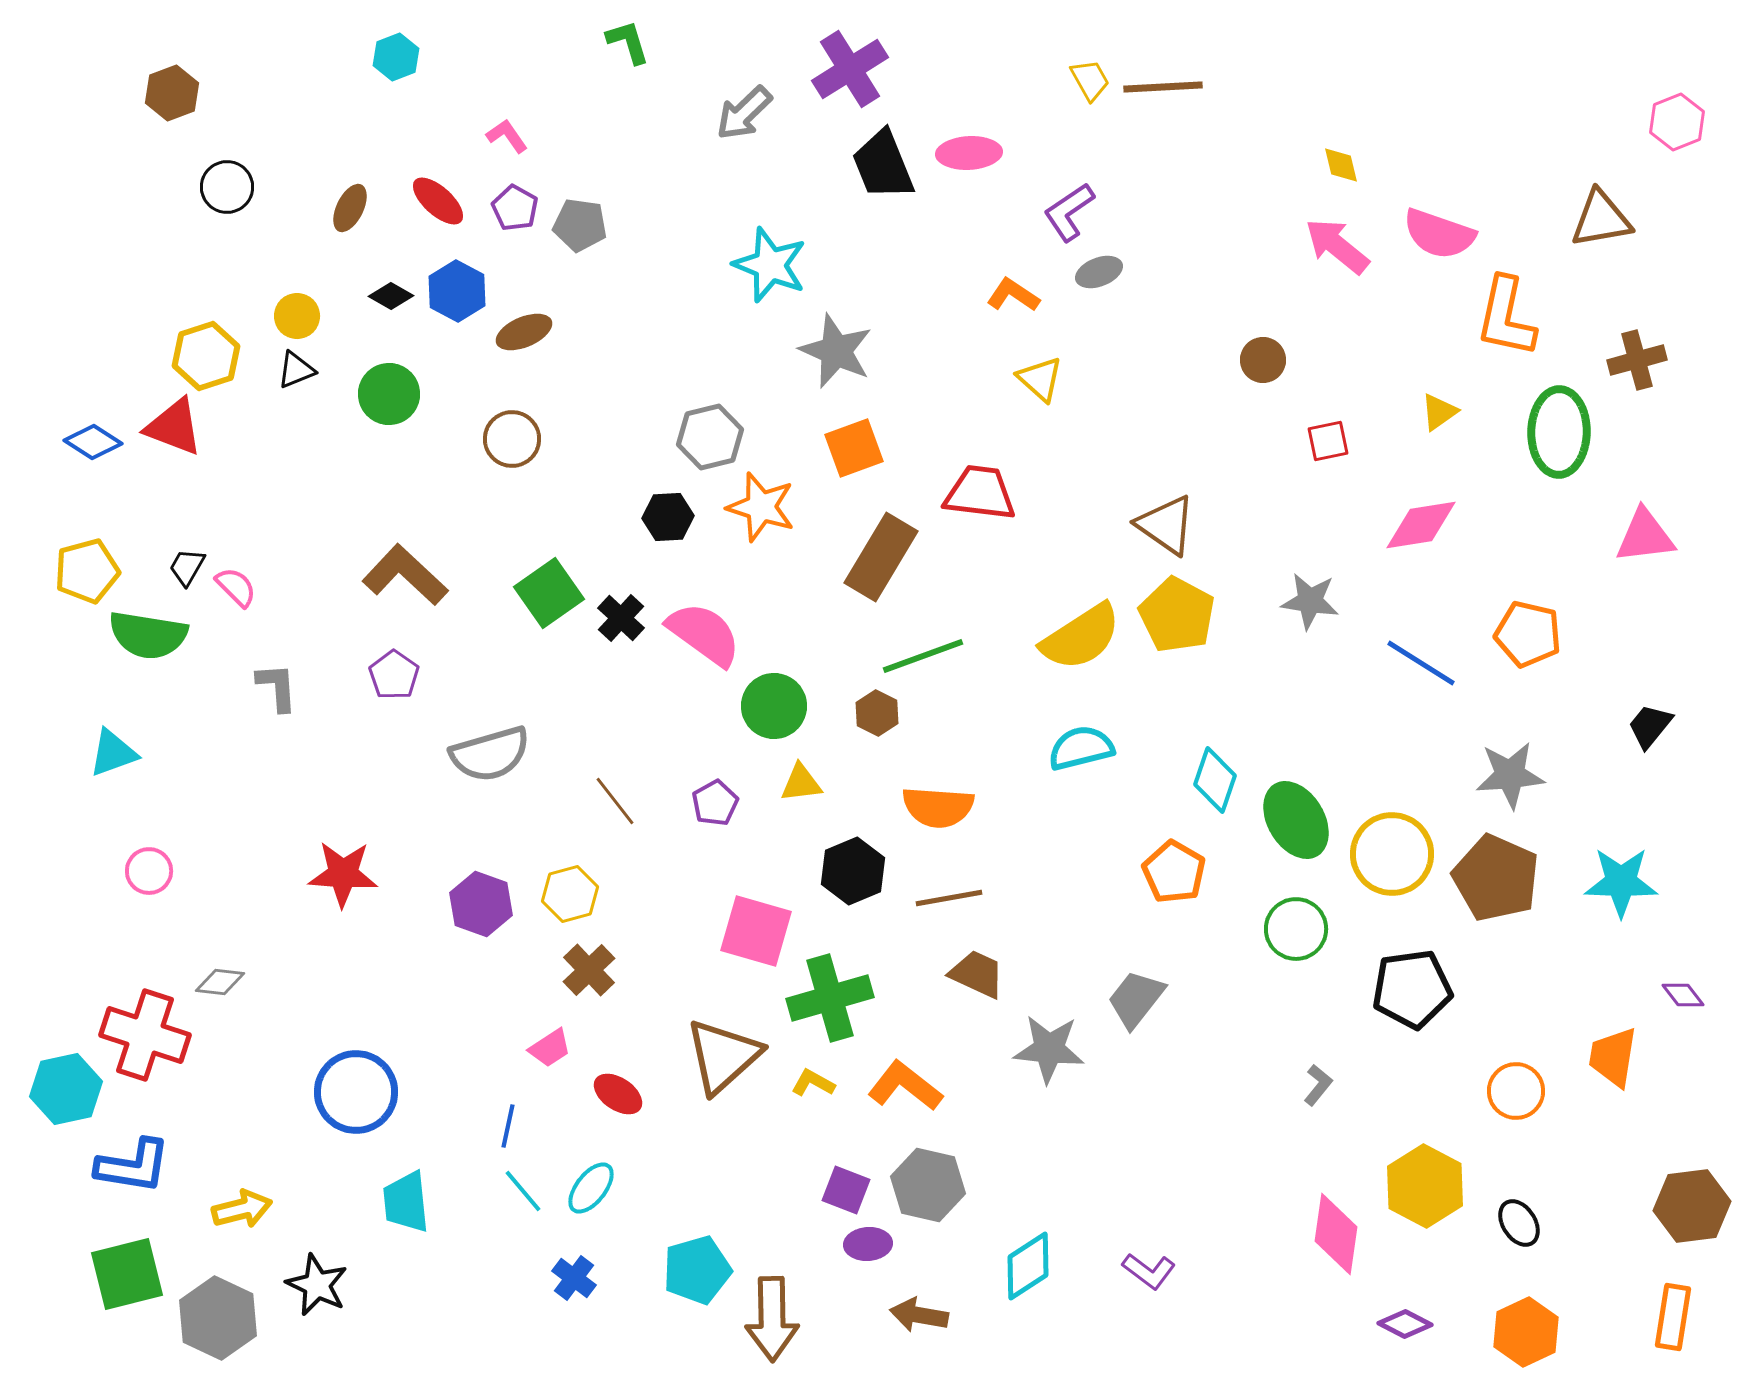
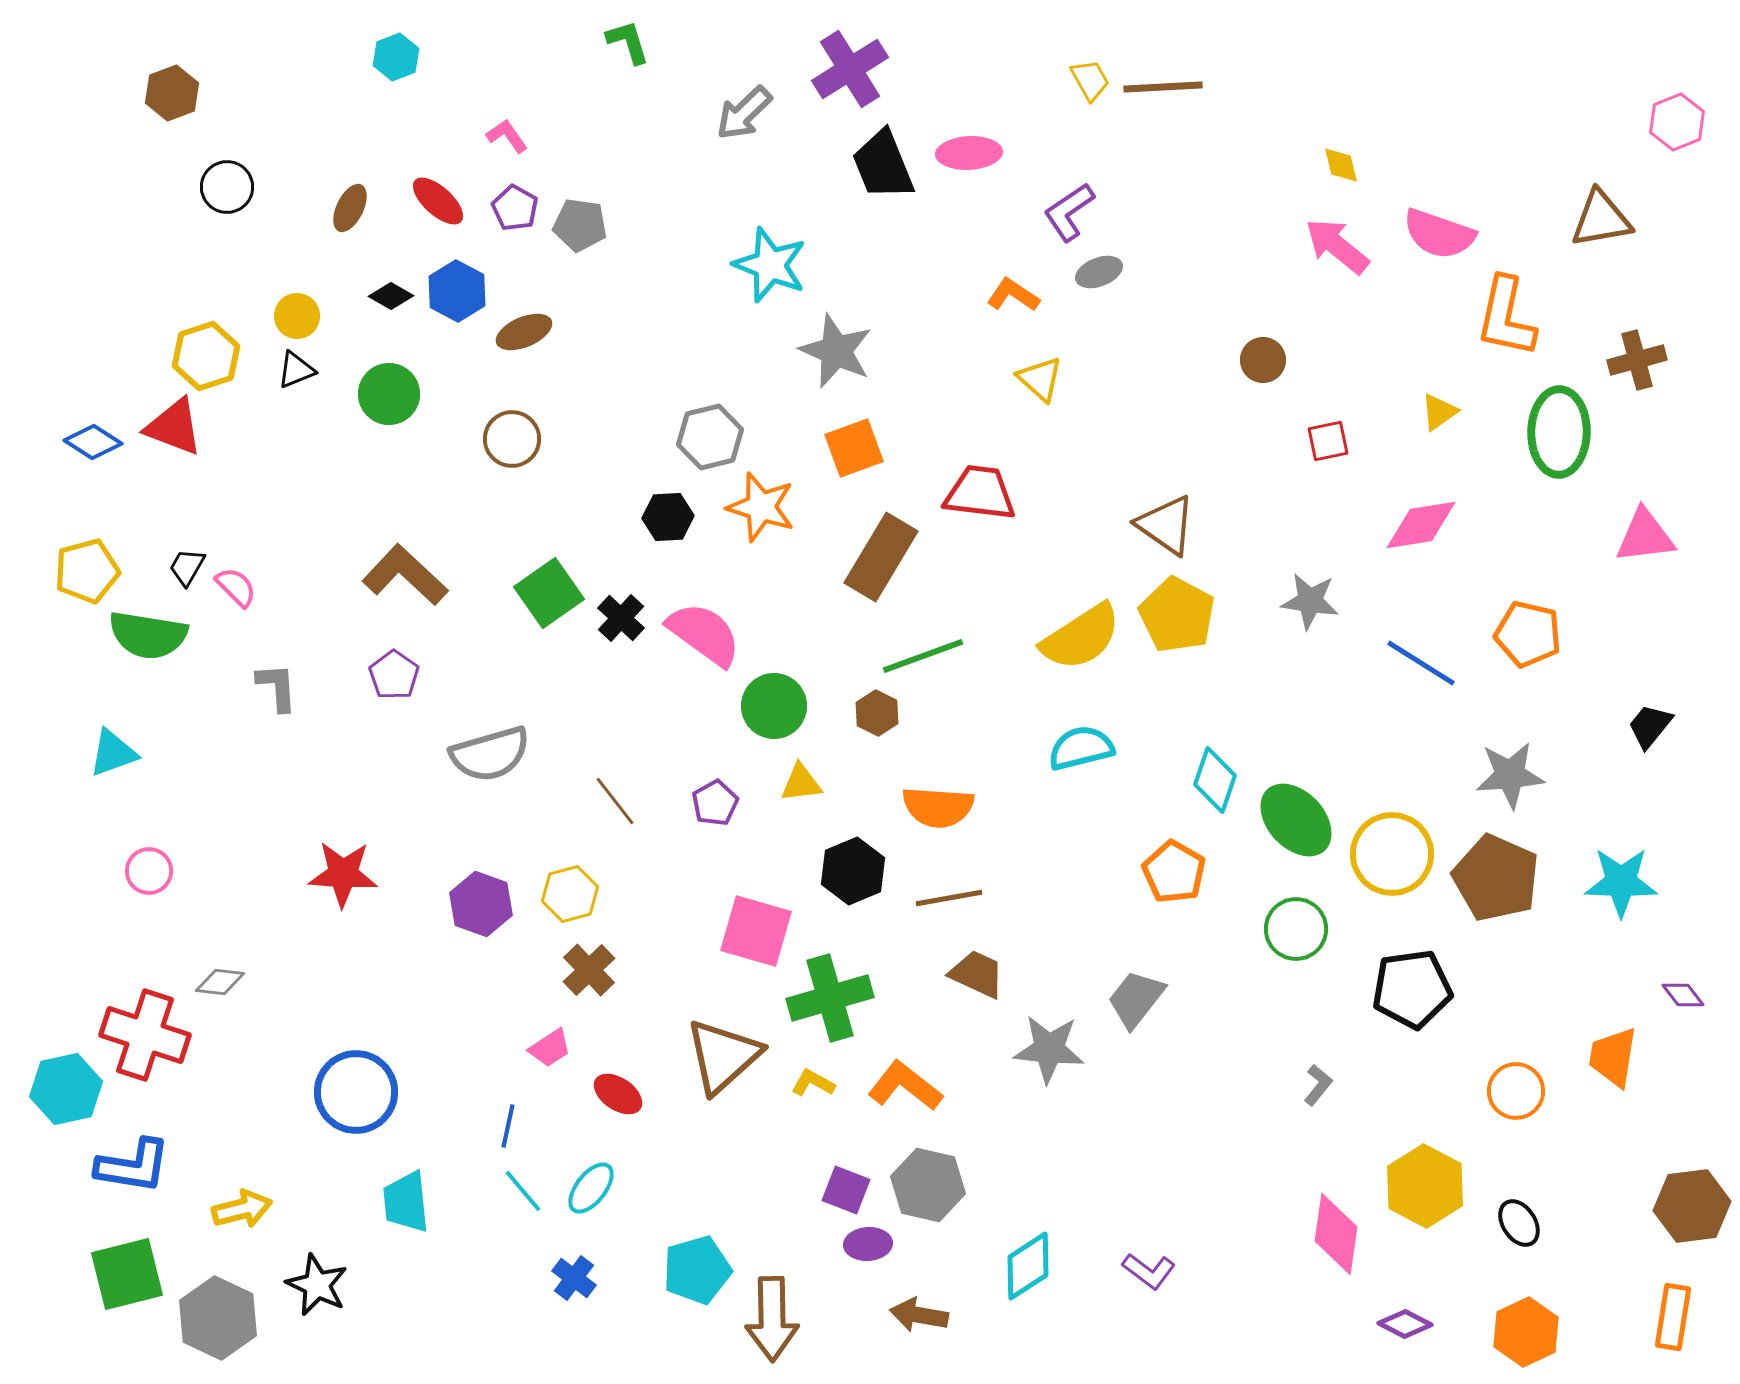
green ellipse at (1296, 820): rotated 12 degrees counterclockwise
